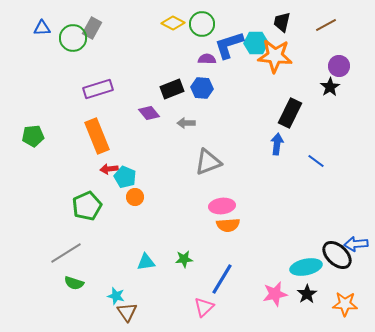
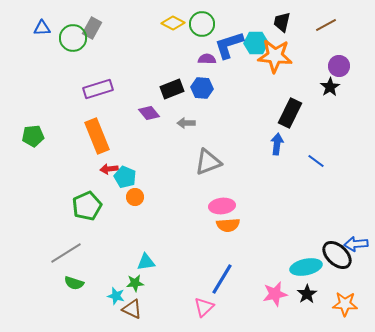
green star at (184, 259): moved 49 px left, 24 px down
brown triangle at (127, 312): moved 5 px right, 3 px up; rotated 30 degrees counterclockwise
